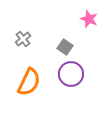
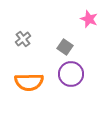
orange semicircle: rotated 64 degrees clockwise
